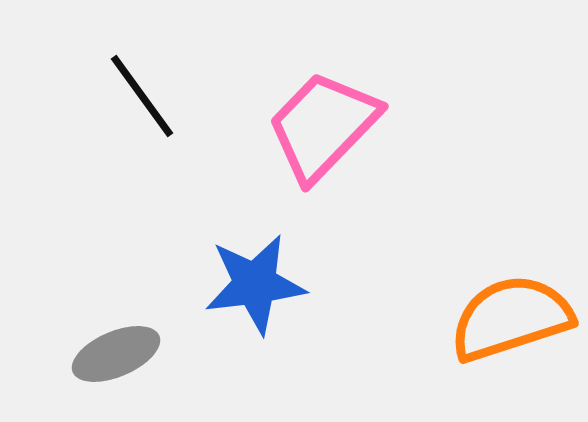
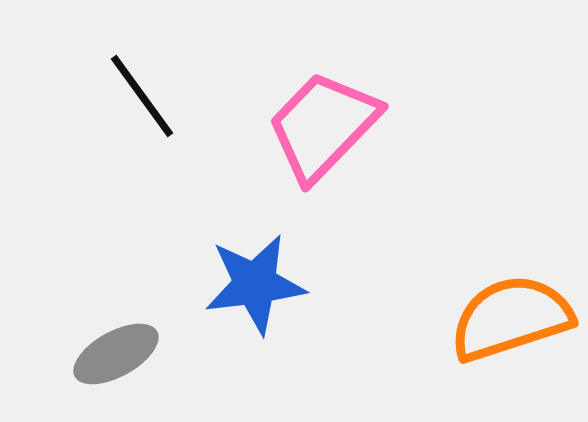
gray ellipse: rotated 6 degrees counterclockwise
